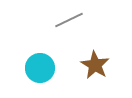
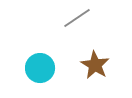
gray line: moved 8 px right, 2 px up; rotated 8 degrees counterclockwise
